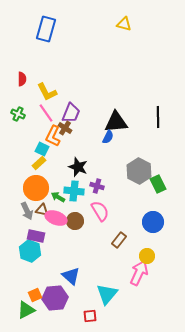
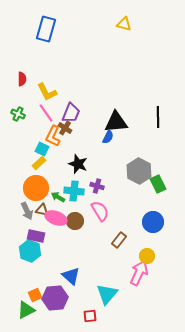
black star: moved 3 px up
